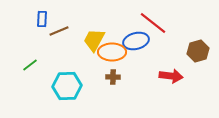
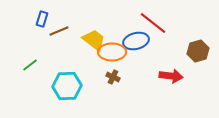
blue rectangle: rotated 14 degrees clockwise
yellow trapezoid: rotated 100 degrees clockwise
brown cross: rotated 24 degrees clockwise
